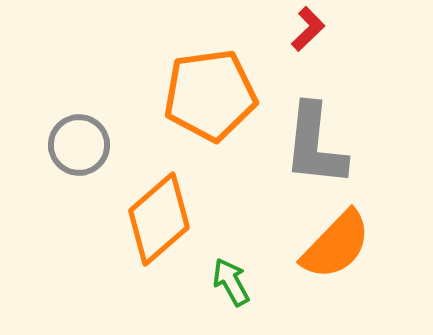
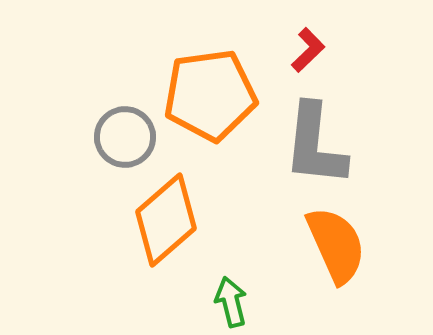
red L-shape: moved 21 px down
gray circle: moved 46 px right, 8 px up
orange diamond: moved 7 px right, 1 px down
orange semicircle: rotated 68 degrees counterclockwise
green arrow: moved 20 px down; rotated 15 degrees clockwise
